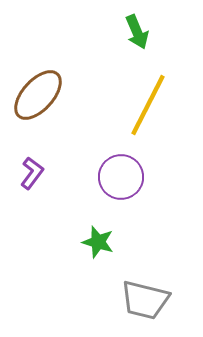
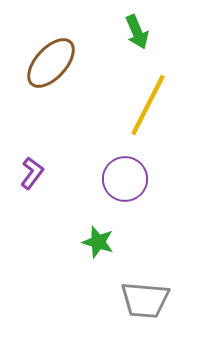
brown ellipse: moved 13 px right, 32 px up
purple circle: moved 4 px right, 2 px down
gray trapezoid: rotated 9 degrees counterclockwise
